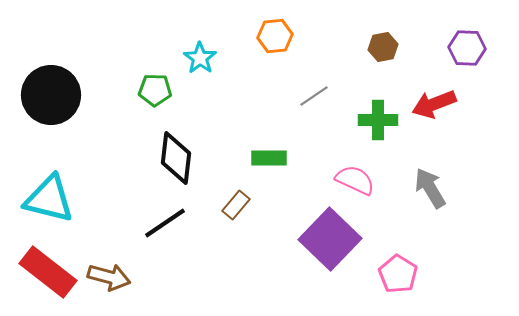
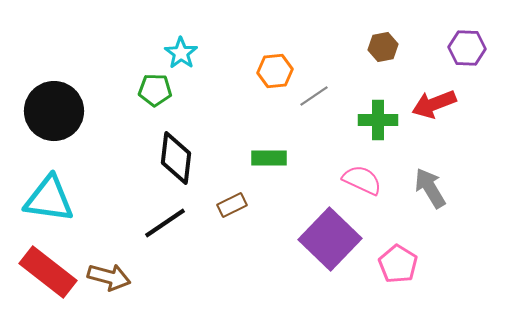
orange hexagon: moved 35 px down
cyan star: moved 19 px left, 5 px up
black circle: moved 3 px right, 16 px down
pink semicircle: moved 7 px right
cyan triangle: rotated 6 degrees counterclockwise
brown rectangle: moved 4 px left; rotated 24 degrees clockwise
pink pentagon: moved 10 px up
